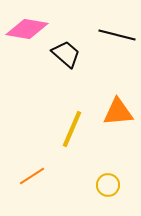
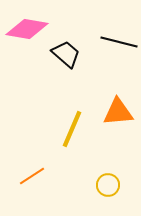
black line: moved 2 px right, 7 px down
